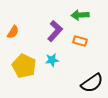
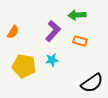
green arrow: moved 3 px left
purple L-shape: moved 2 px left
yellow pentagon: rotated 15 degrees counterclockwise
